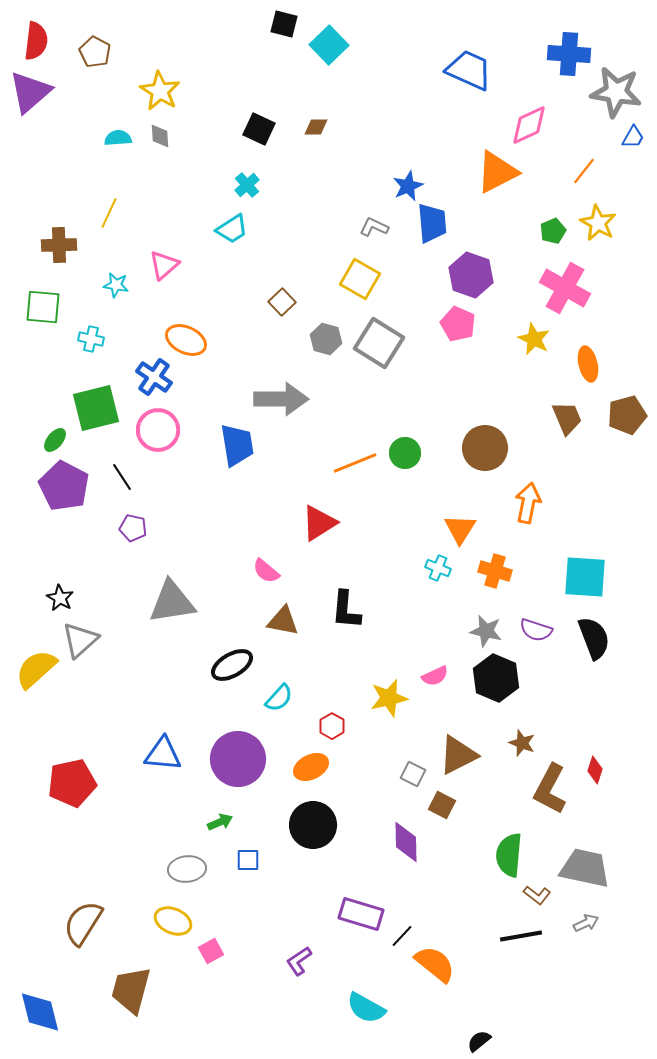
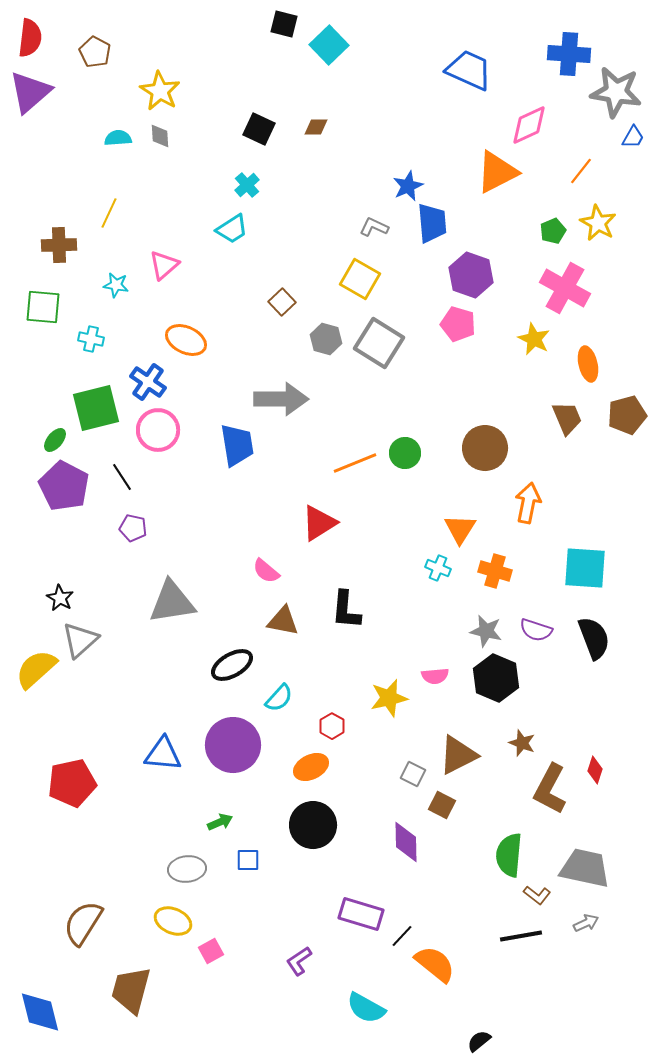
red semicircle at (36, 41): moved 6 px left, 3 px up
orange line at (584, 171): moved 3 px left
pink pentagon at (458, 324): rotated 8 degrees counterclockwise
blue cross at (154, 377): moved 6 px left, 5 px down
cyan square at (585, 577): moved 9 px up
pink semicircle at (435, 676): rotated 20 degrees clockwise
purple circle at (238, 759): moved 5 px left, 14 px up
